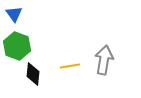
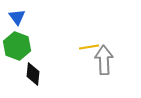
blue triangle: moved 3 px right, 3 px down
gray arrow: rotated 12 degrees counterclockwise
yellow line: moved 19 px right, 19 px up
